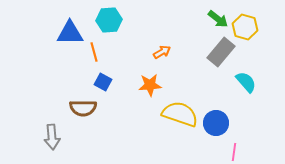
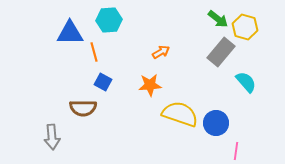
orange arrow: moved 1 px left
pink line: moved 2 px right, 1 px up
